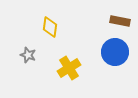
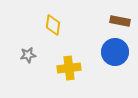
yellow diamond: moved 3 px right, 2 px up
gray star: rotated 28 degrees counterclockwise
yellow cross: rotated 25 degrees clockwise
